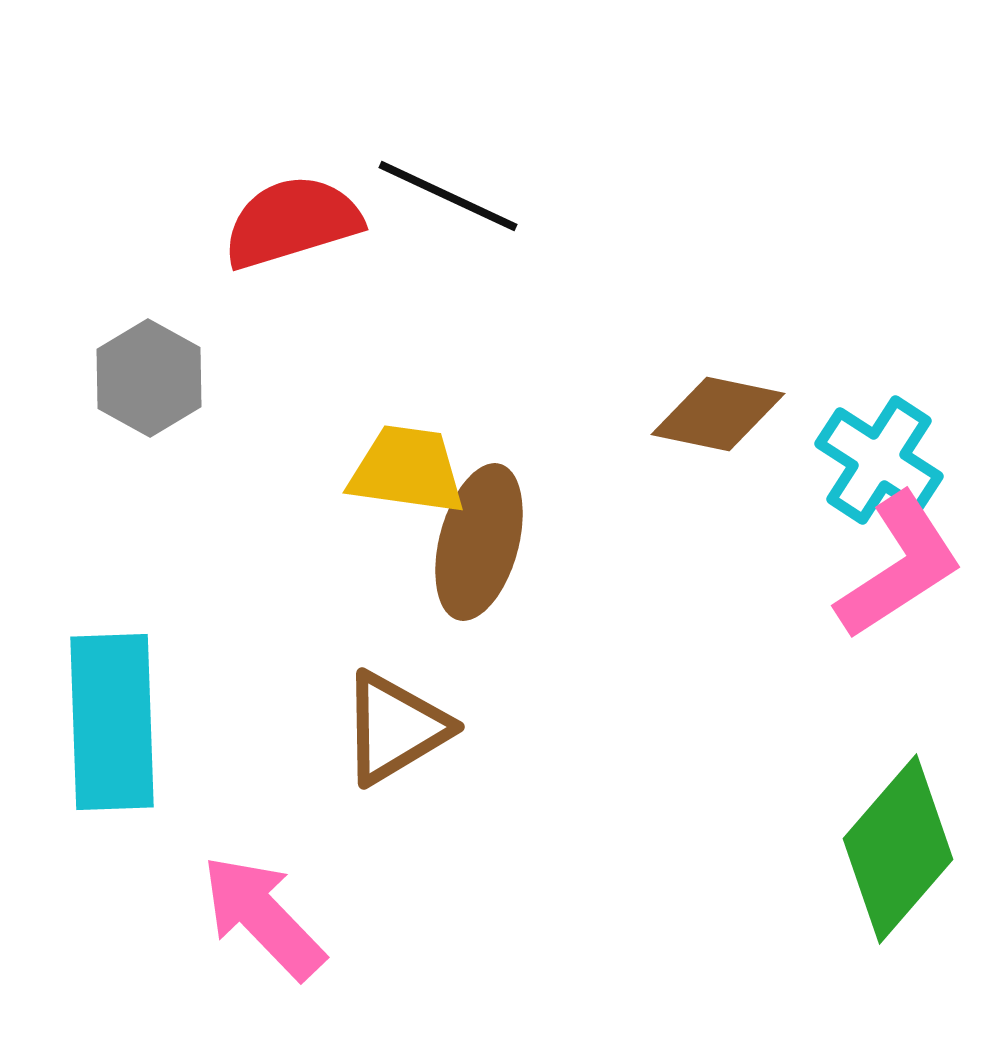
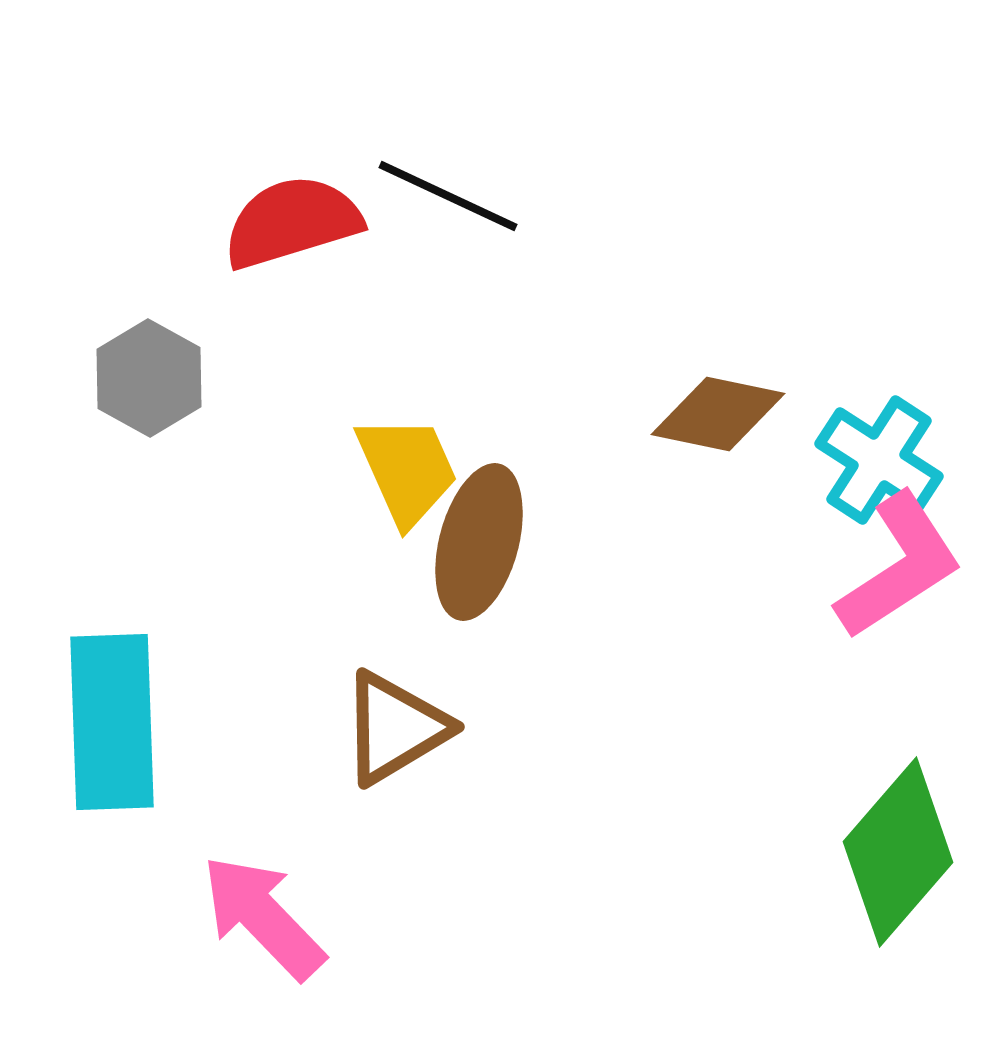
yellow trapezoid: rotated 58 degrees clockwise
green diamond: moved 3 px down
